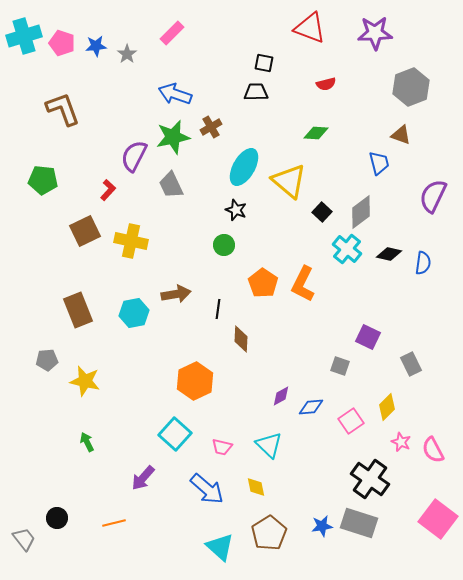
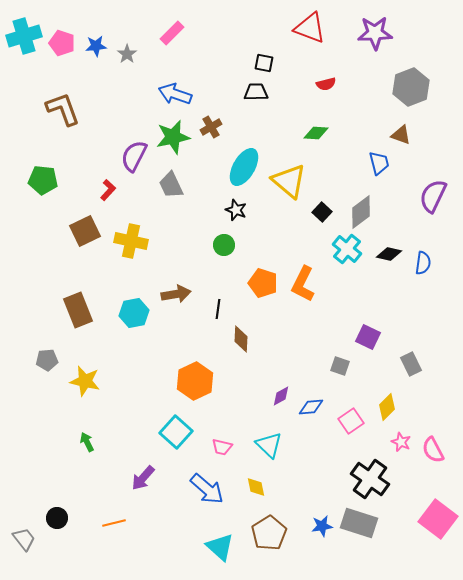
orange pentagon at (263, 283): rotated 16 degrees counterclockwise
cyan square at (175, 434): moved 1 px right, 2 px up
